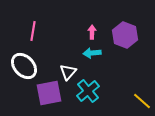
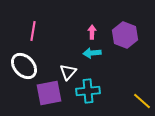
cyan cross: rotated 35 degrees clockwise
